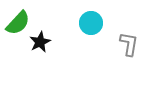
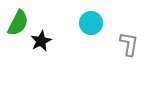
green semicircle: rotated 16 degrees counterclockwise
black star: moved 1 px right, 1 px up
